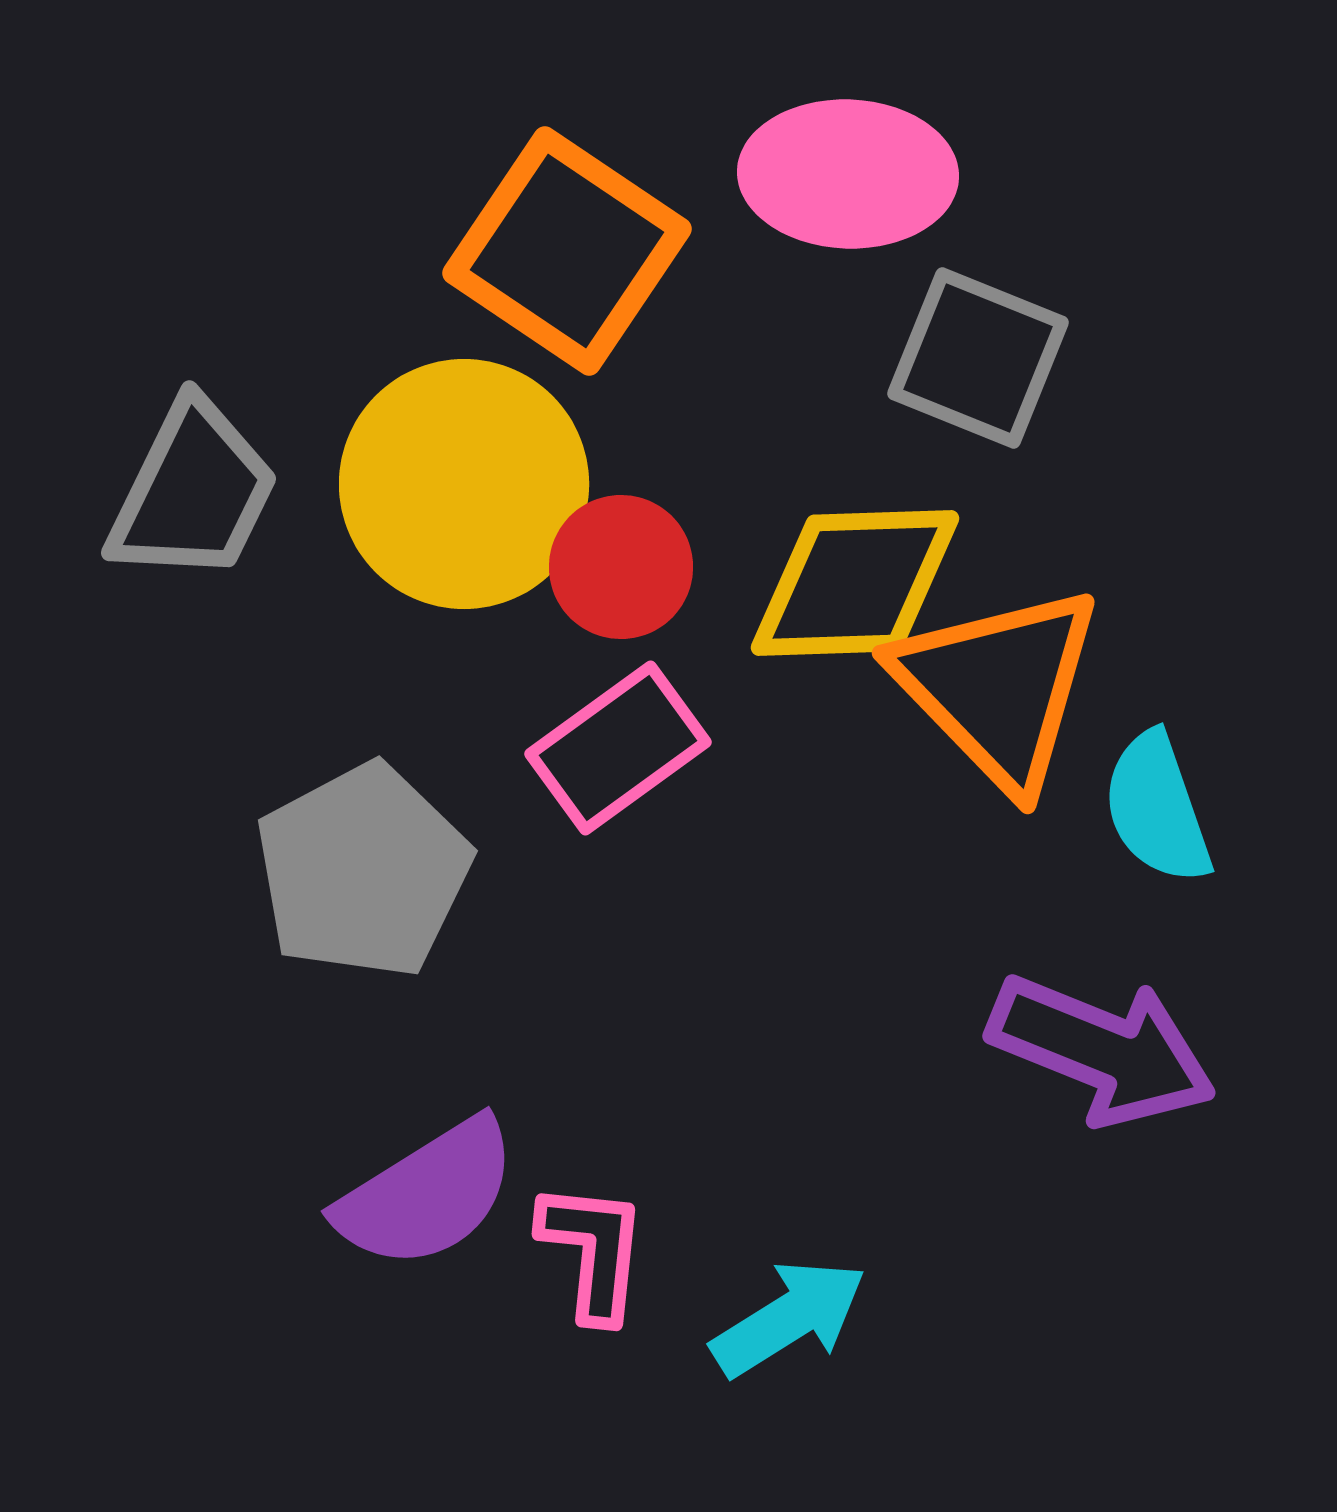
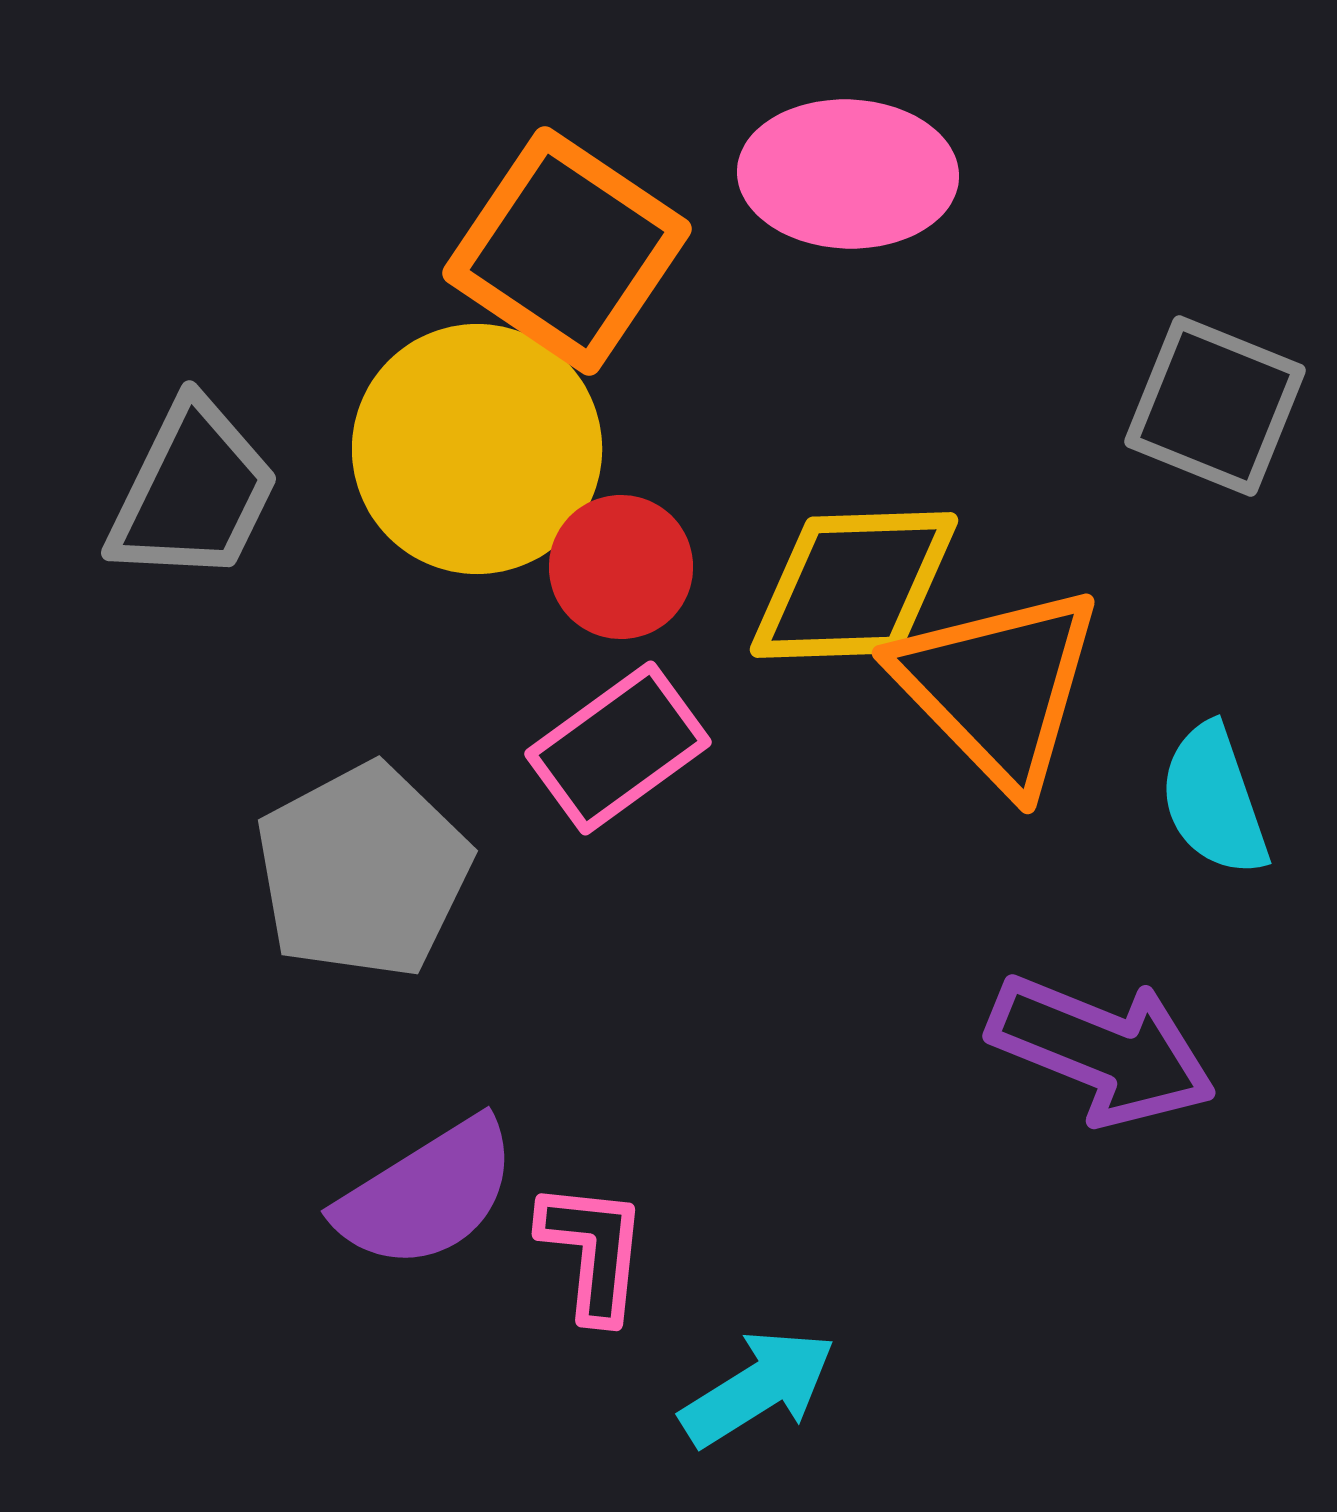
gray square: moved 237 px right, 48 px down
yellow circle: moved 13 px right, 35 px up
yellow diamond: moved 1 px left, 2 px down
cyan semicircle: moved 57 px right, 8 px up
cyan arrow: moved 31 px left, 70 px down
